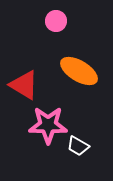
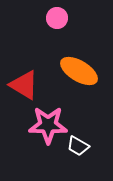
pink circle: moved 1 px right, 3 px up
